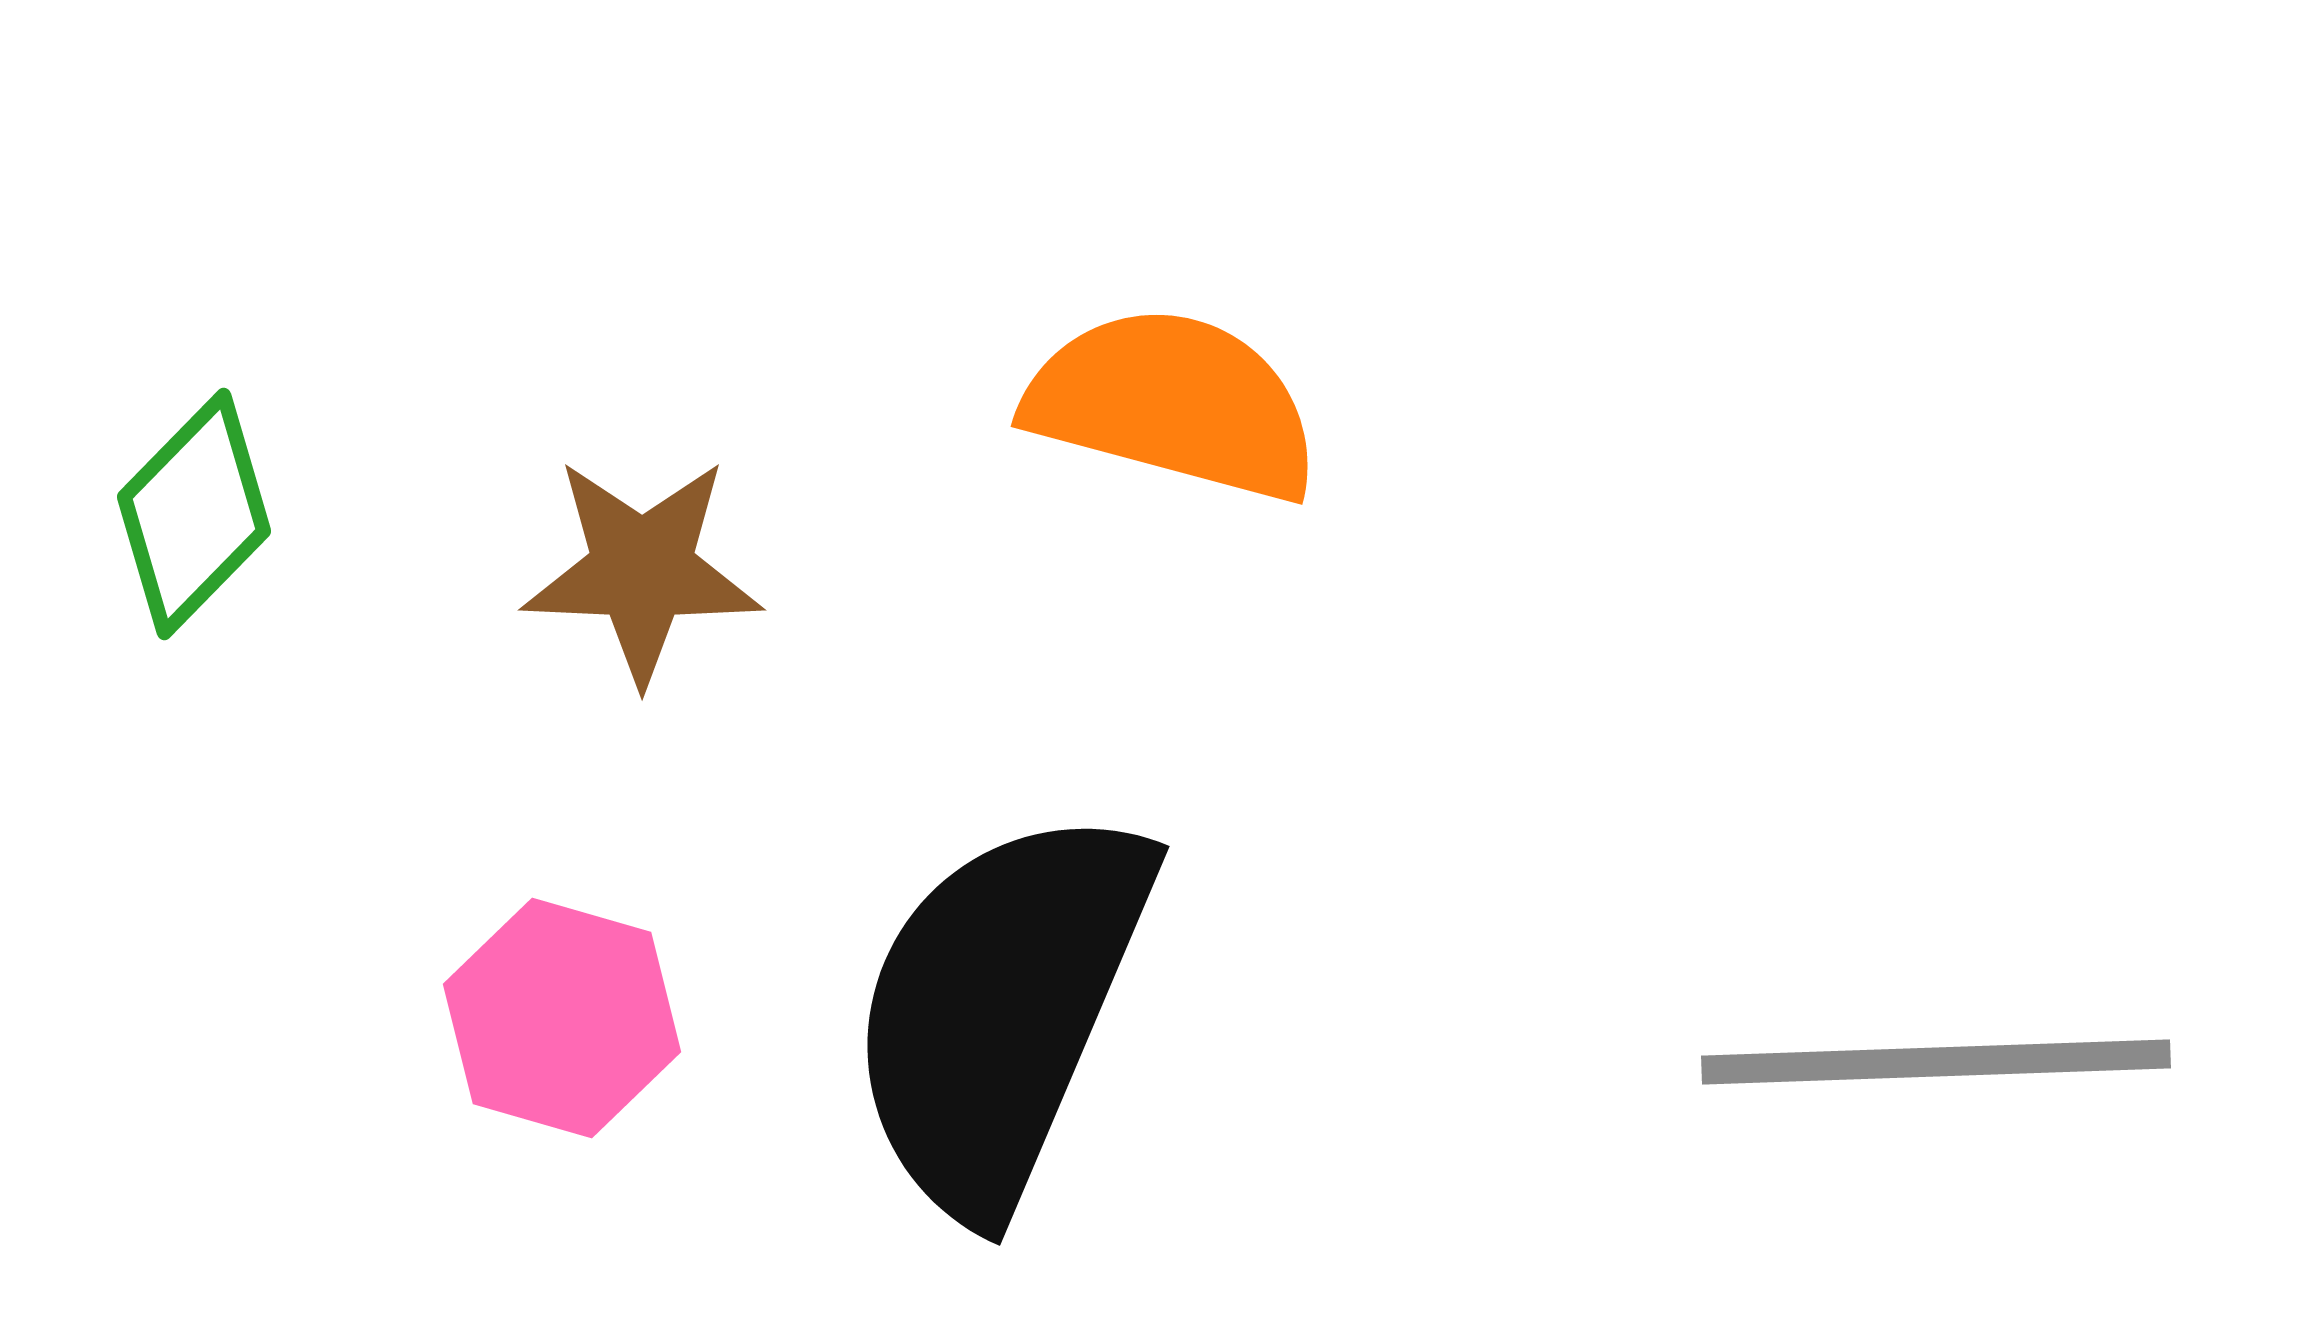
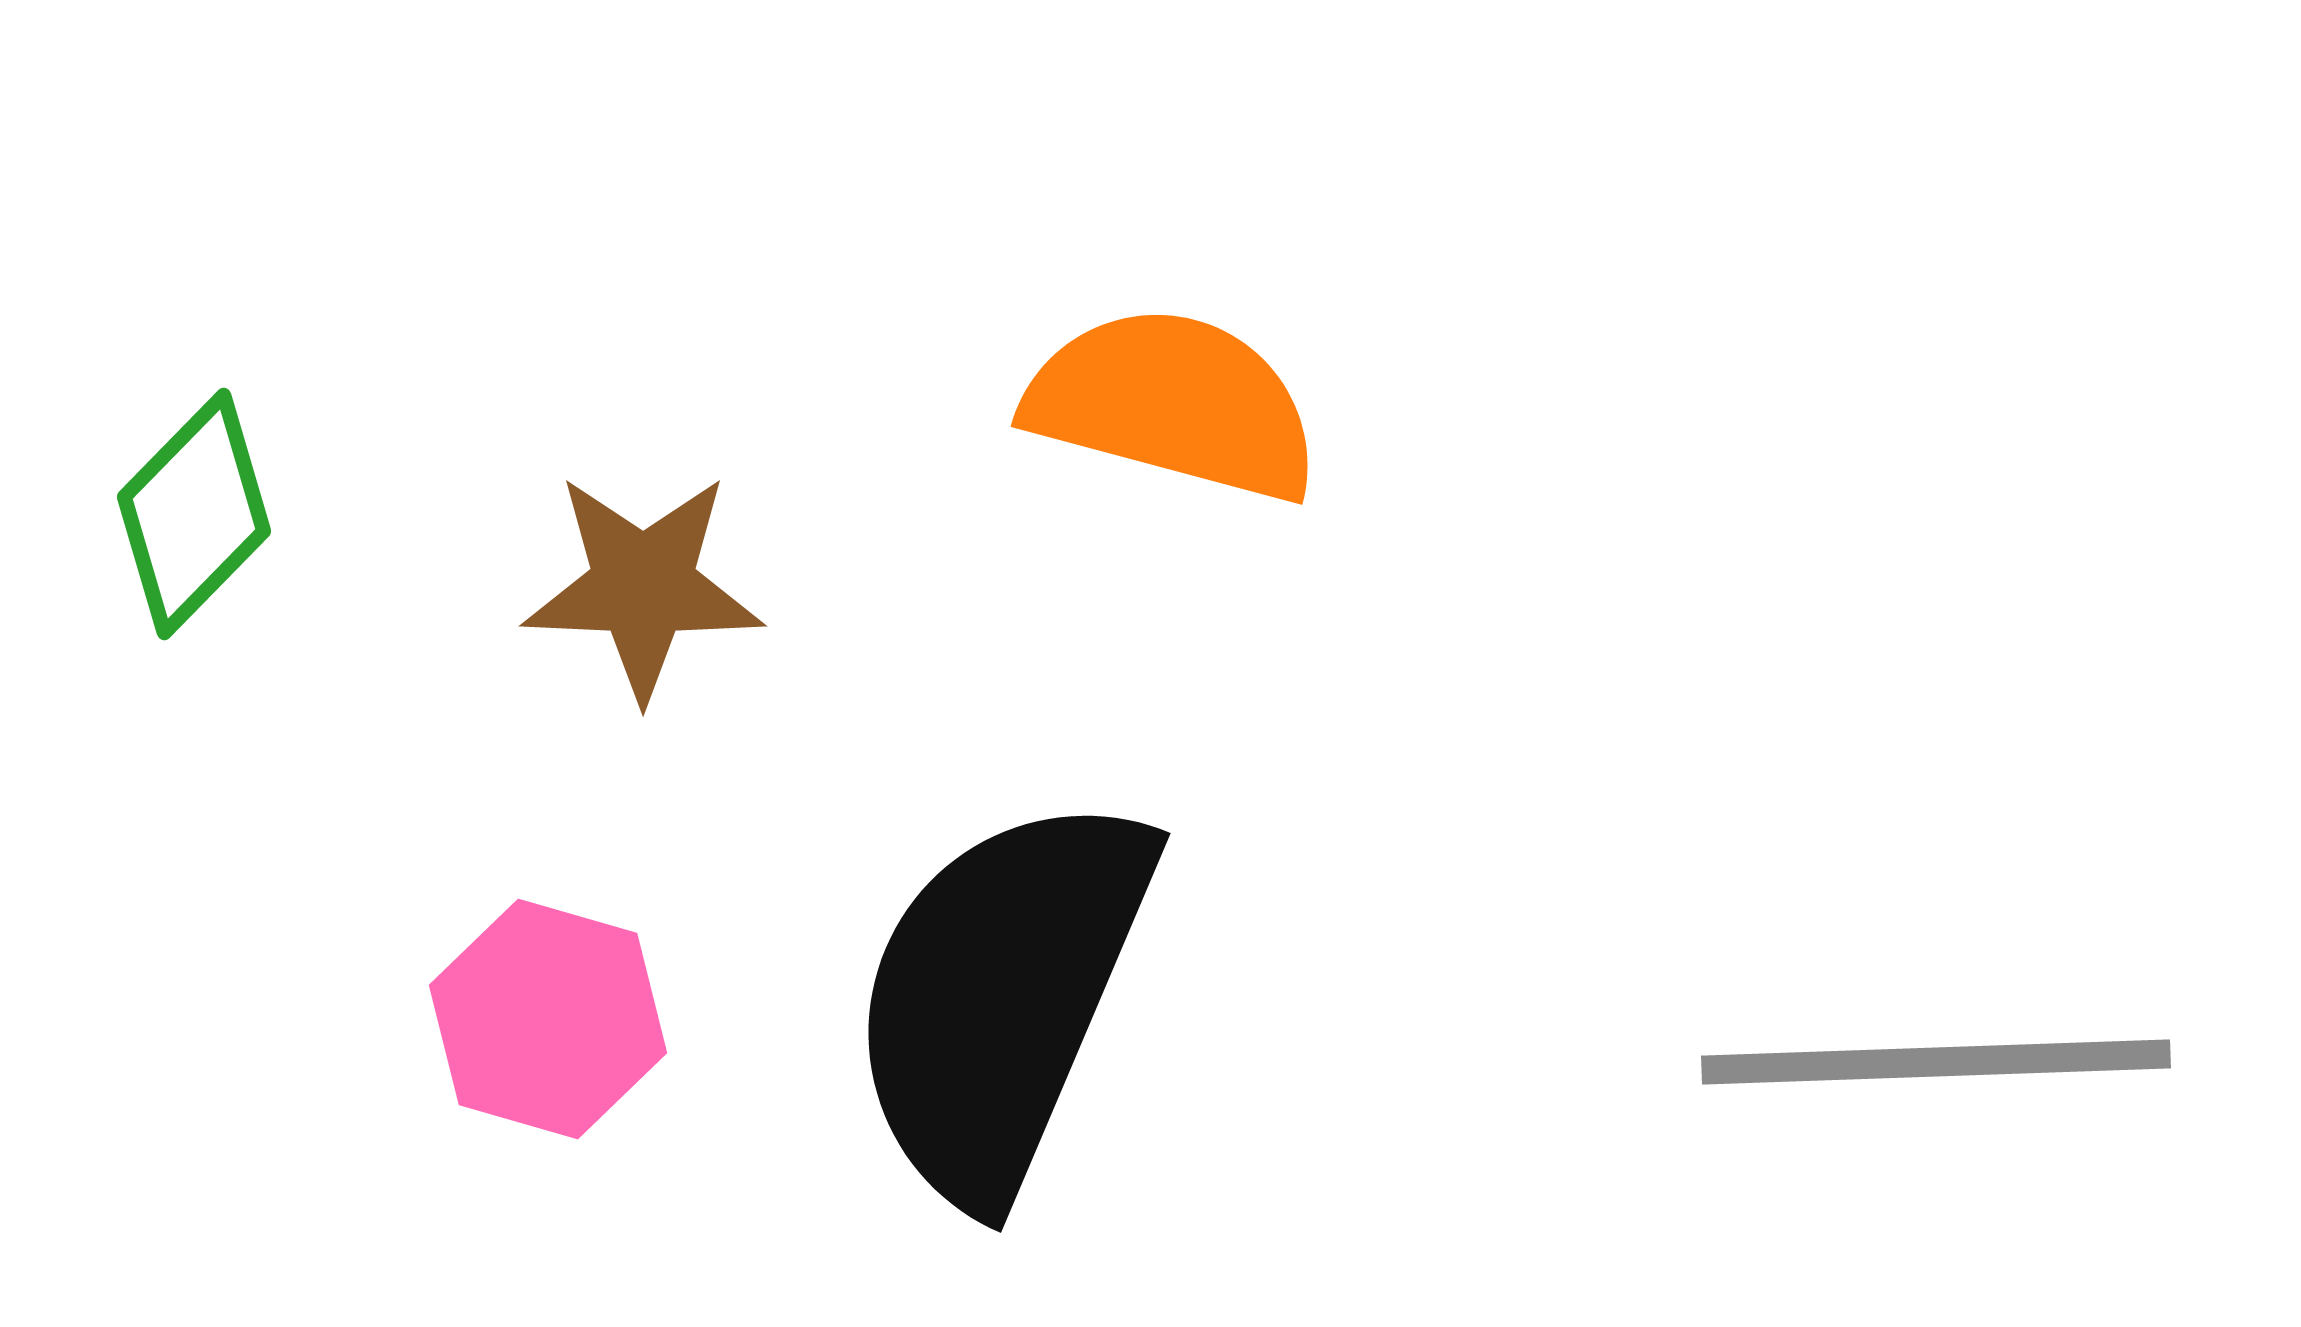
brown star: moved 1 px right, 16 px down
black semicircle: moved 1 px right, 13 px up
pink hexagon: moved 14 px left, 1 px down
